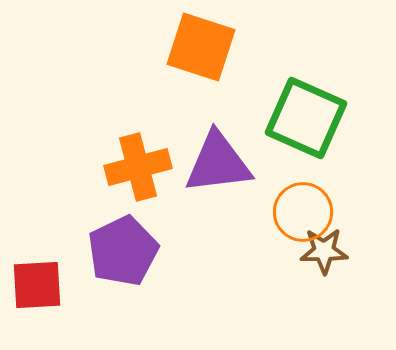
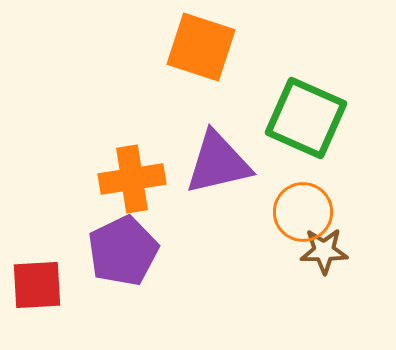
purple triangle: rotated 6 degrees counterclockwise
orange cross: moved 6 px left, 12 px down; rotated 6 degrees clockwise
